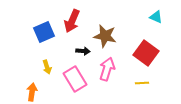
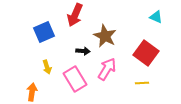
red arrow: moved 3 px right, 6 px up
brown star: rotated 15 degrees clockwise
pink arrow: rotated 15 degrees clockwise
